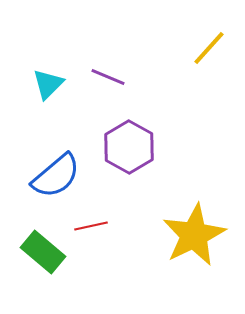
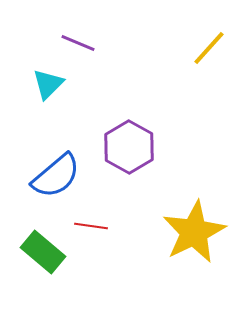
purple line: moved 30 px left, 34 px up
red line: rotated 20 degrees clockwise
yellow star: moved 3 px up
